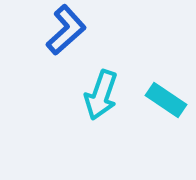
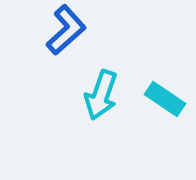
cyan rectangle: moved 1 px left, 1 px up
